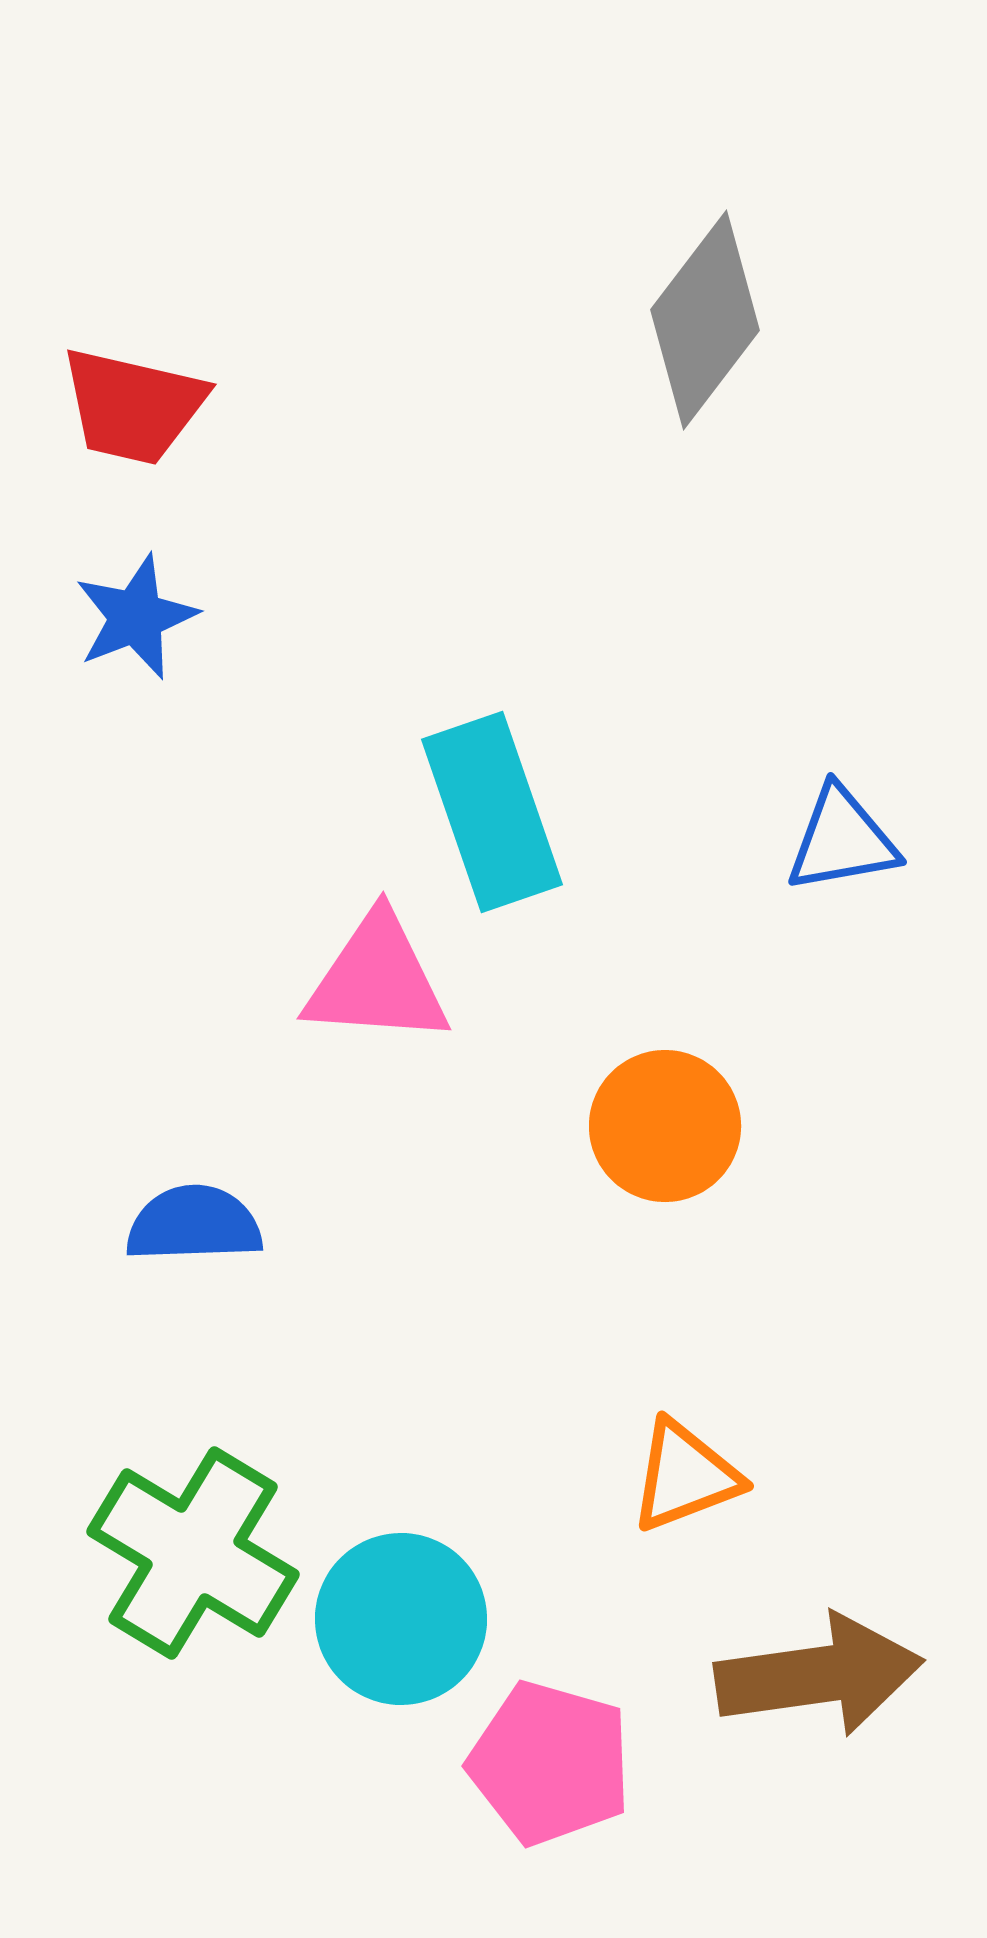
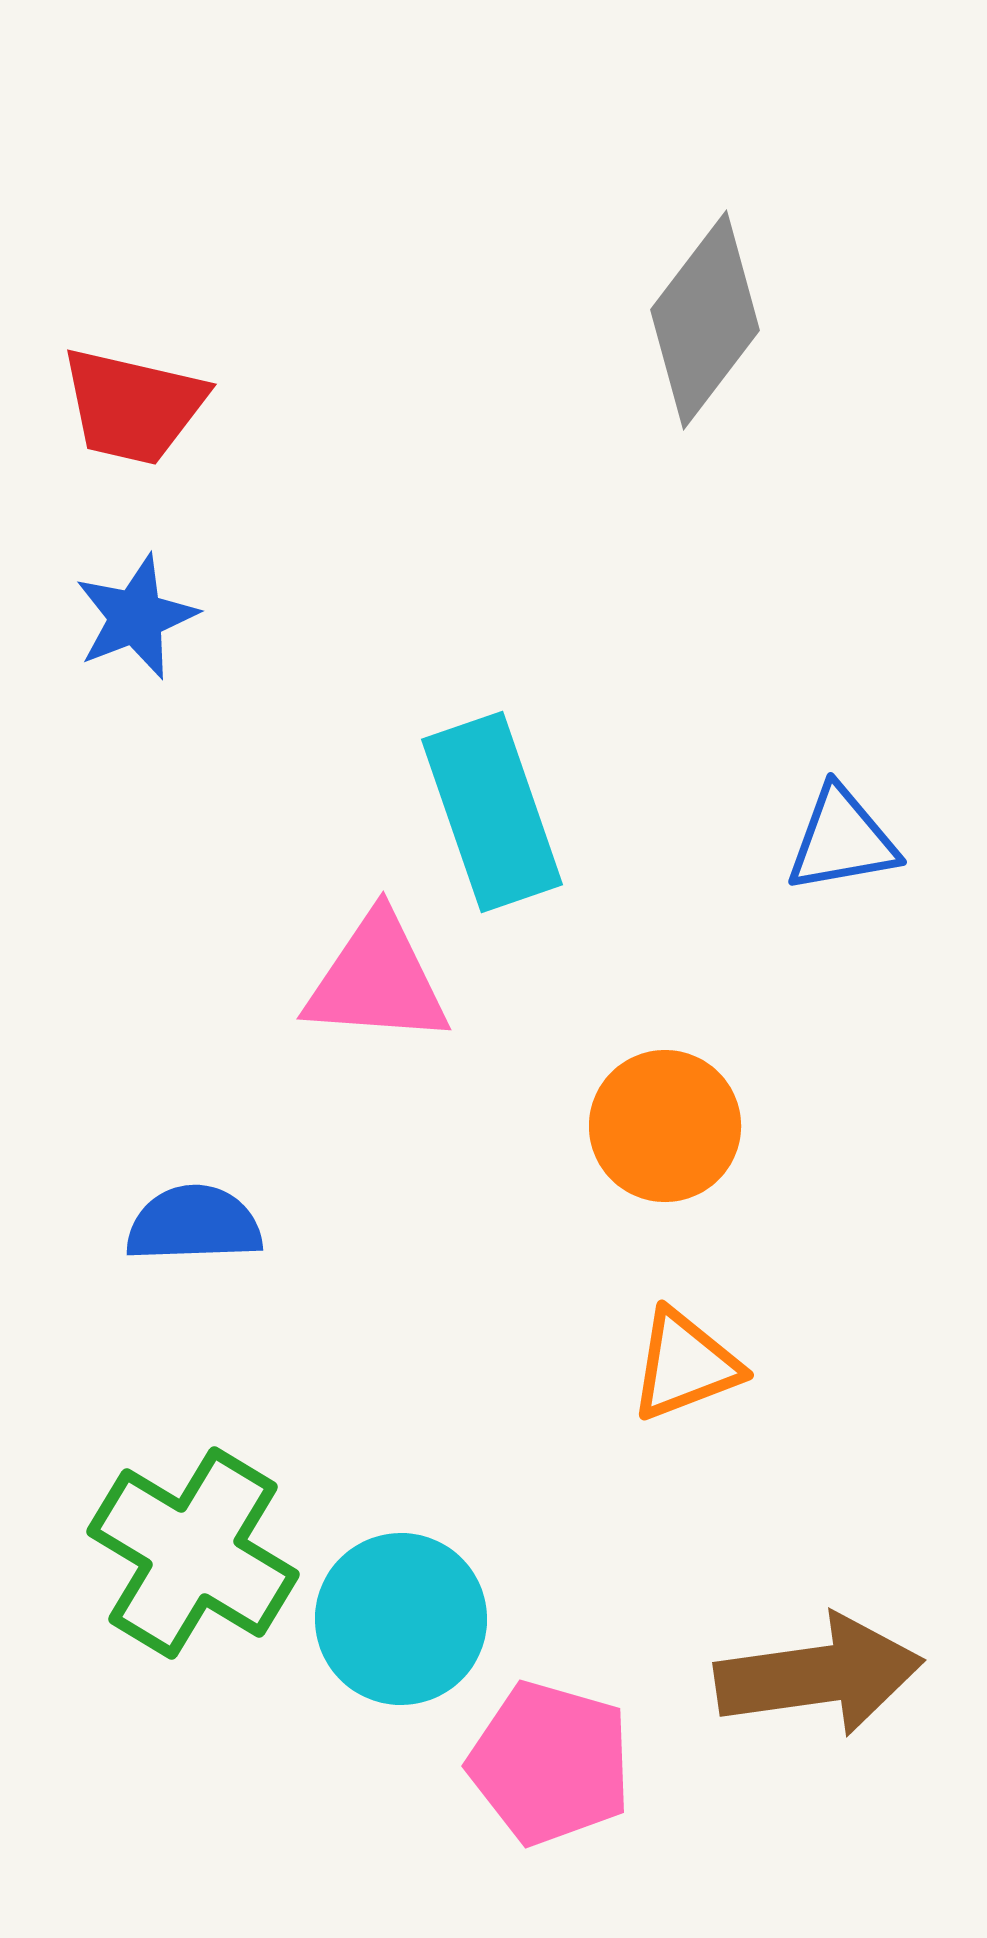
orange triangle: moved 111 px up
